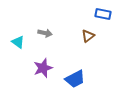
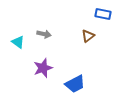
gray arrow: moved 1 px left, 1 px down
blue trapezoid: moved 5 px down
